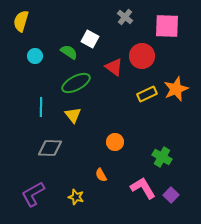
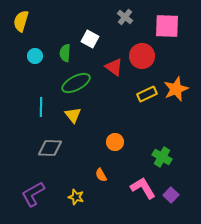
green semicircle: moved 4 px left, 1 px down; rotated 120 degrees counterclockwise
